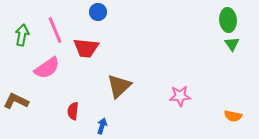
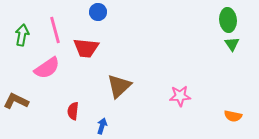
pink line: rotated 8 degrees clockwise
